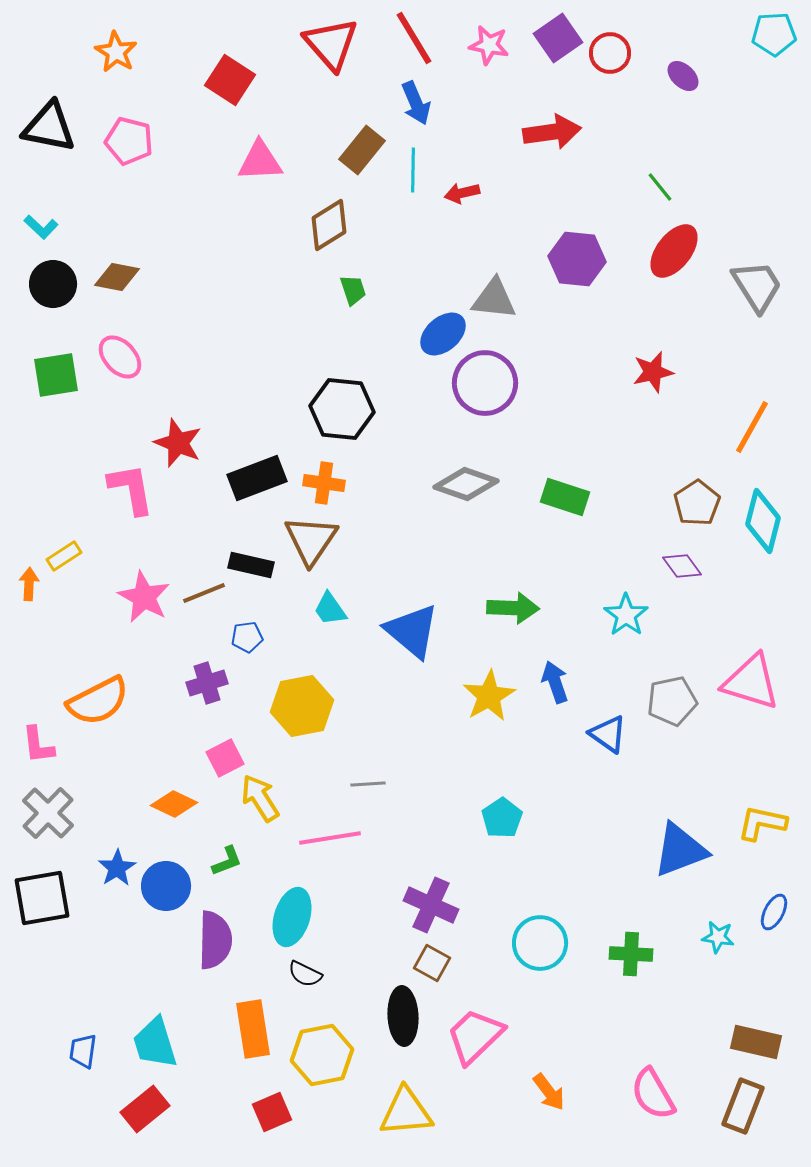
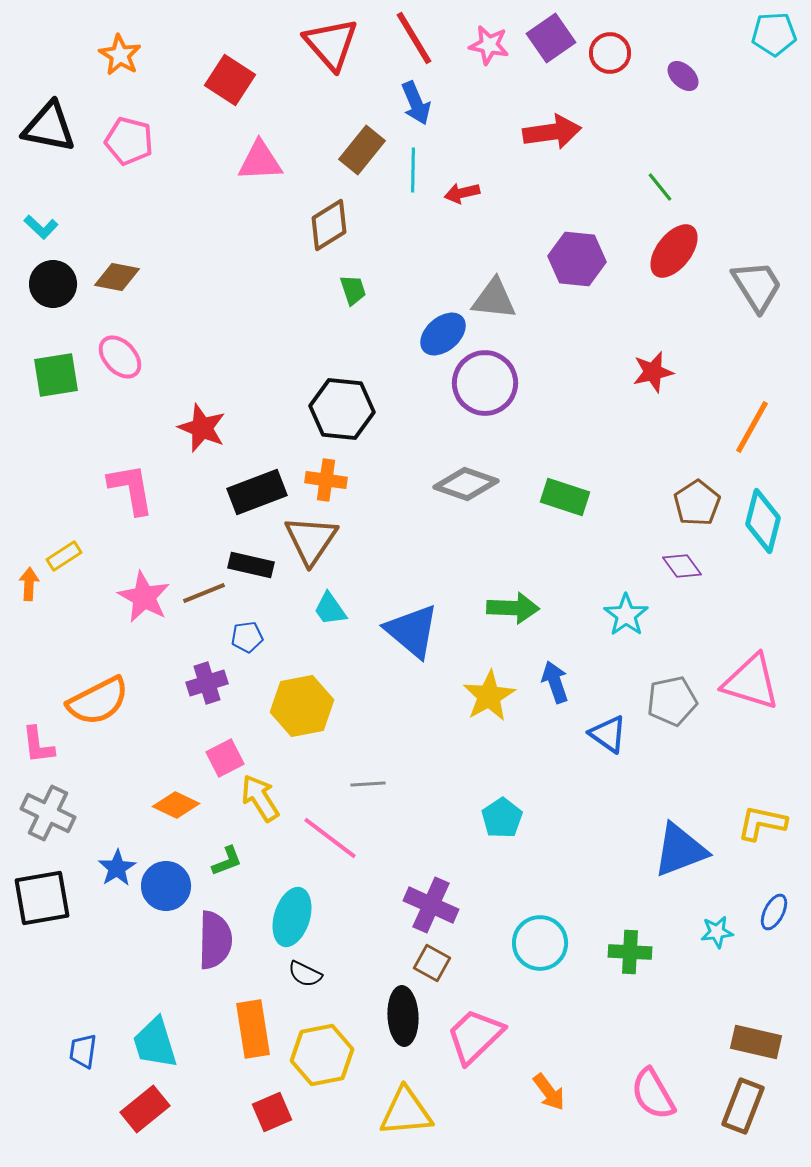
purple square at (558, 38): moved 7 px left
orange star at (116, 52): moved 4 px right, 3 px down
red star at (178, 443): moved 24 px right, 15 px up
black rectangle at (257, 478): moved 14 px down
orange cross at (324, 483): moved 2 px right, 3 px up
orange diamond at (174, 804): moved 2 px right, 1 px down
gray cross at (48, 813): rotated 18 degrees counterclockwise
pink line at (330, 838): rotated 46 degrees clockwise
cyan star at (718, 937): moved 1 px left, 5 px up; rotated 16 degrees counterclockwise
green cross at (631, 954): moved 1 px left, 2 px up
